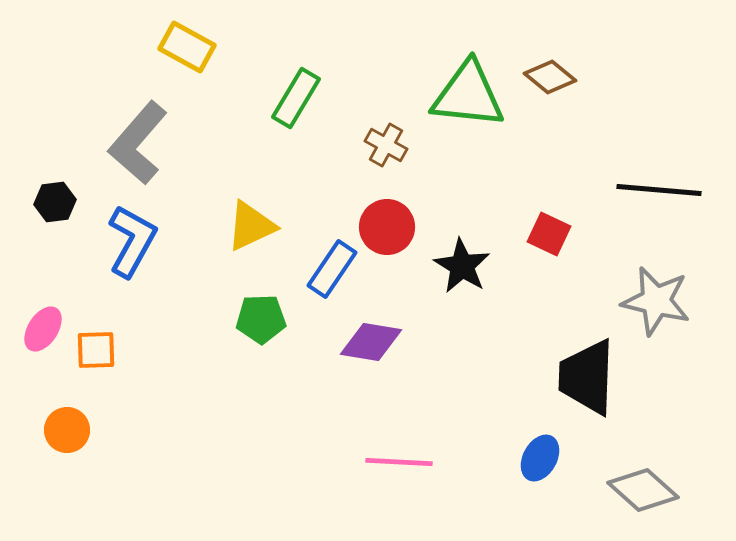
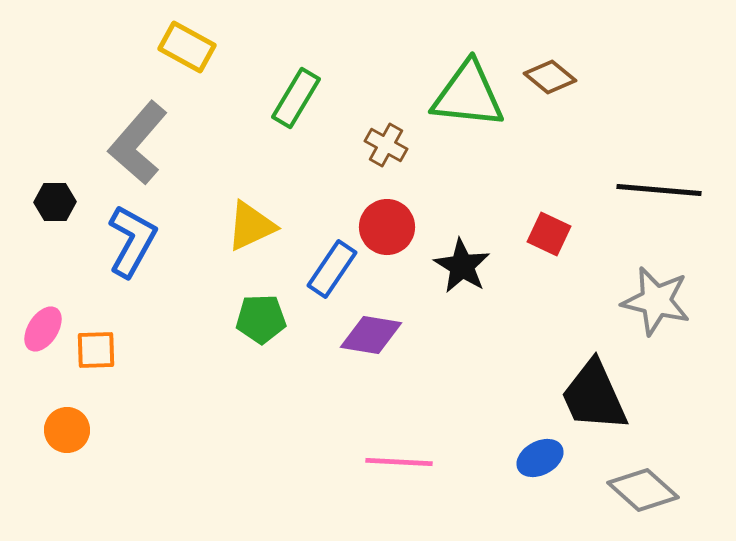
black hexagon: rotated 6 degrees clockwise
purple diamond: moved 7 px up
black trapezoid: moved 7 px right, 19 px down; rotated 26 degrees counterclockwise
blue ellipse: rotated 33 degrees clockwise
